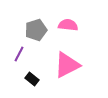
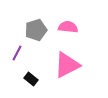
pink semicircle: moved 2 px down
purple line: moved 2 px left, 1 px up
black rectangle: moved 1 px left
